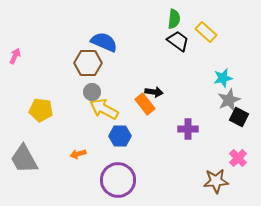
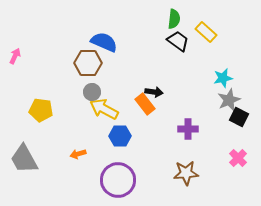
brown star: moved 30 px left, 8 px up
